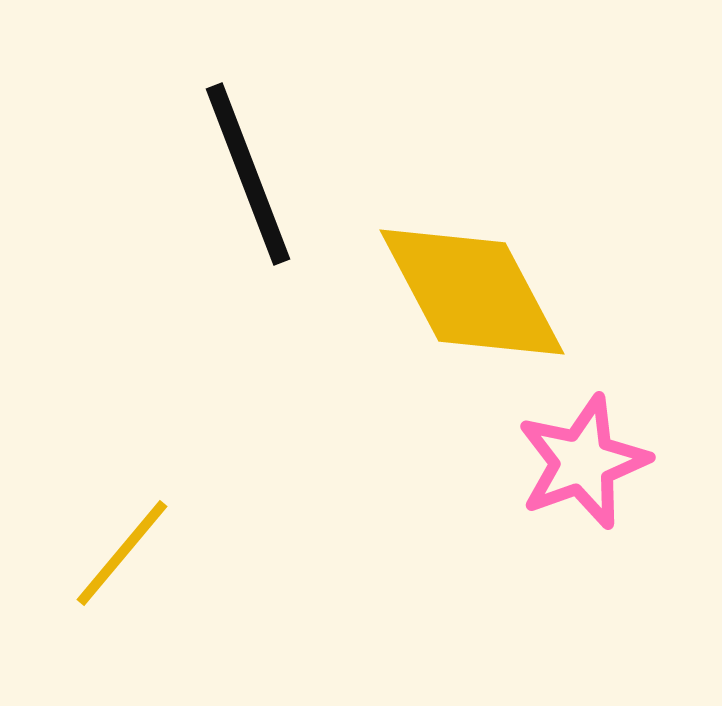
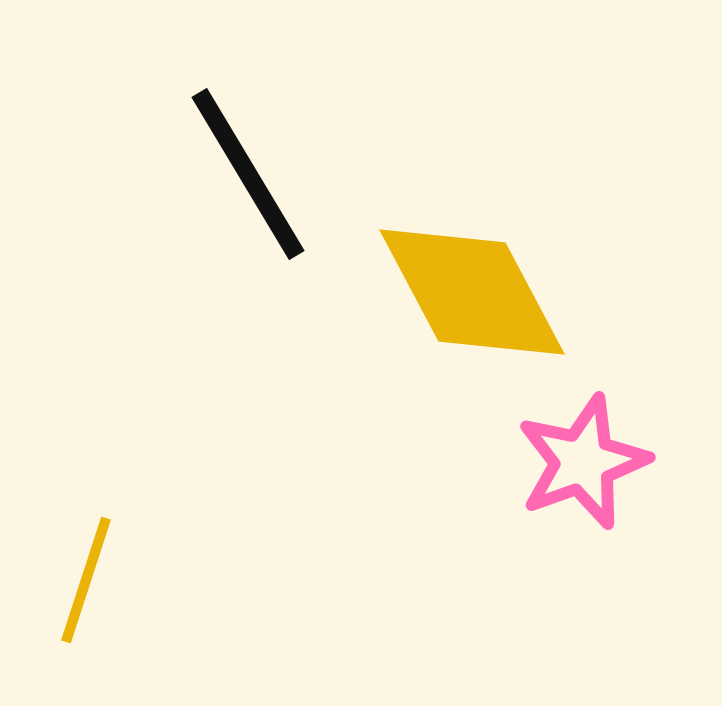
black line: rotated 10 degrees counterclockwise
yellow line: moved 36 px left, 27 px down; rotated 22 degrees counterclockwise
